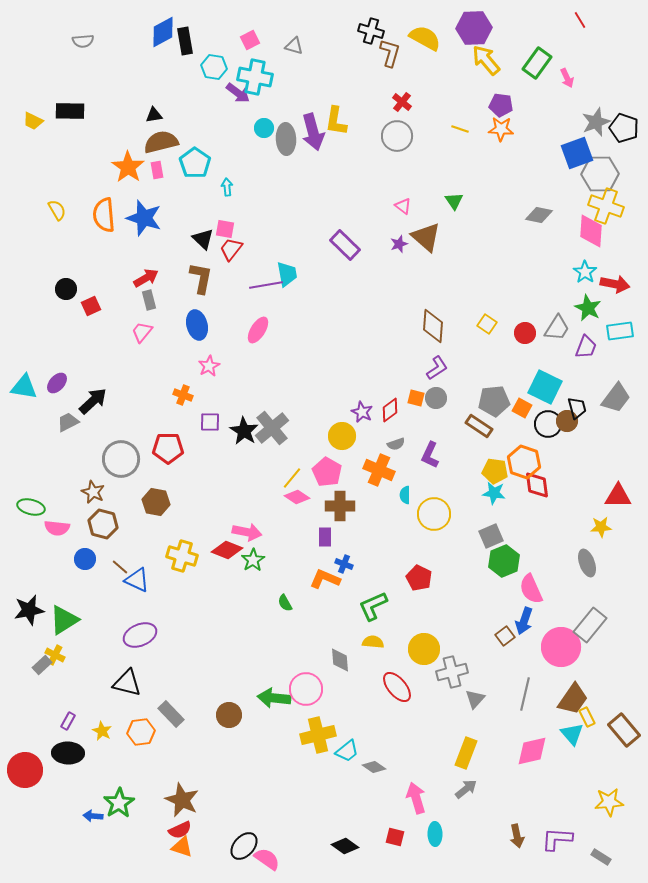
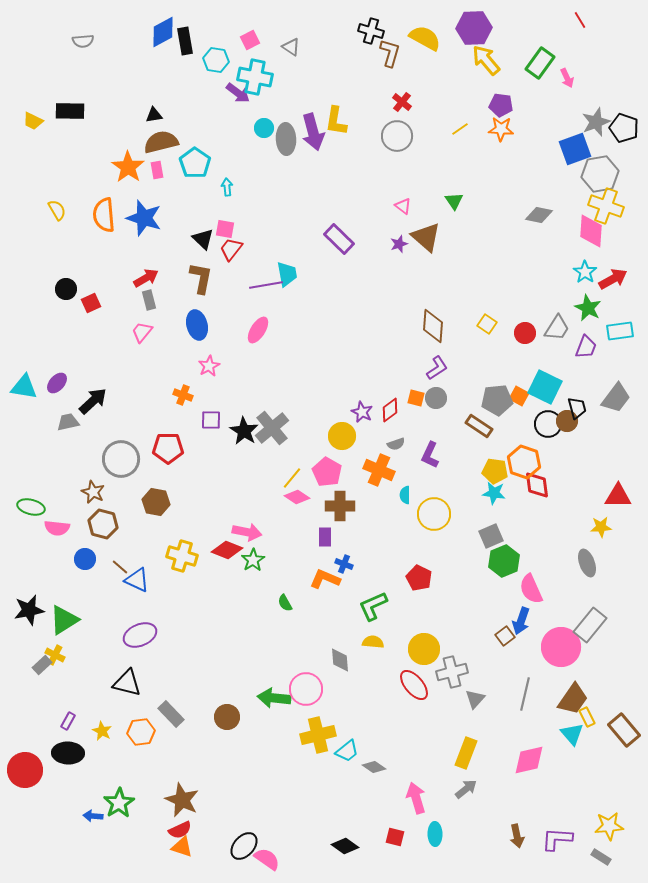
gray triangle at (294, 46): moved 3 px left, 1 px down; rotated 18 degrees clockwise
green rectangle at (537, 63): moved 3 px right
cyan hexagon at (214, 67): moved 2 px right, 7 px up
yellow line at (460, 129): rotated 54 degrees counterclockwise
blue square at (577, 153): moved 2 px left, 4 px up
gray hexagon at (600, 174): rotated 9 degrees counterclockwise
purple rectangle at (345, 245): moved 6 px left, 6 px up
red arrow at (615, 284): moved 2 px left, 5 px up; rotated 40 degrees counterclockwise
red square at (91, 306): moved 3 px up
gray pentagon at (494, 401): moved 3 px right, 1 px up
orange square at (522, 408): moved 3 px left, 12 px up
gray trapezoid at (68, 422): rotated 15 degrees clockwise
purple square at (210, 422): moved 1 px right, 2 px up
blue arrow at (524, 621): moved 3 px left
red ellipse at (397, 687): moved 17 px right, 2 px up
brown circle at (229, 715): moved 2 px left, 2 px down
pink diamond at (532, 751): moved 3 px left, 9 px down
yellow star at (609, 802): moved 24 px down
